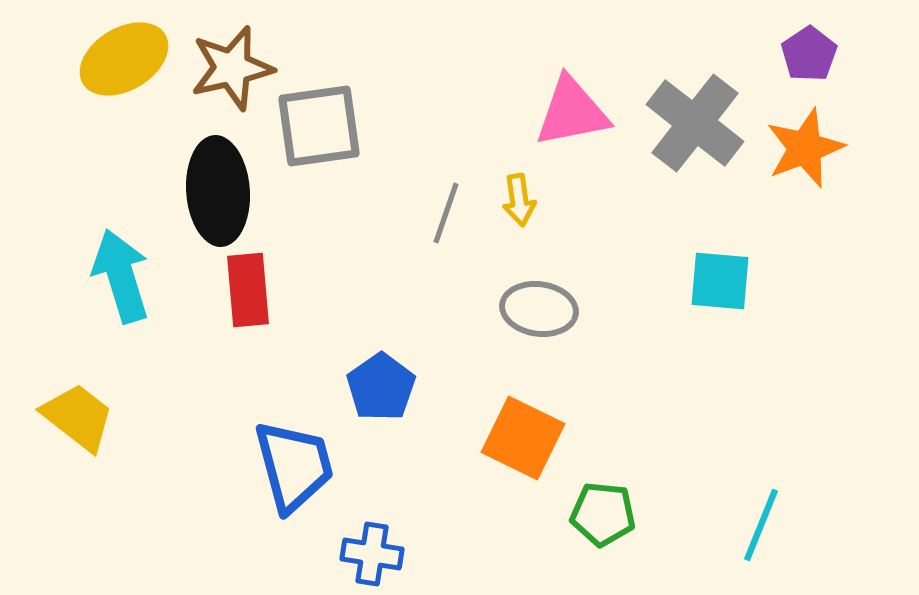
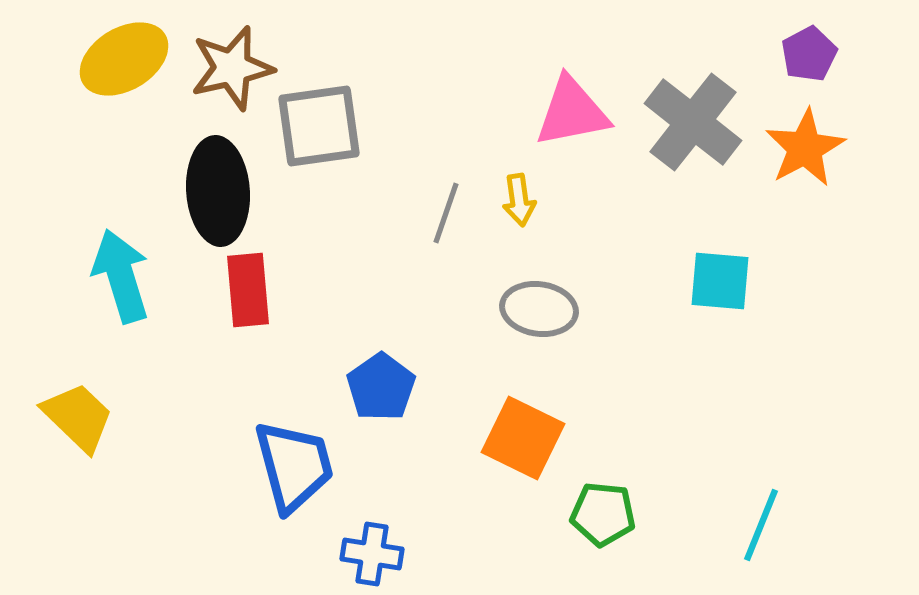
purple pentagon: rotated 6 degrees clockwise
gray cross: moved 2 px left, 1 px up
orange star: rotated 8 degrees counterclockwise
yellow trapezoid: rotated 6 degrees clockwise
